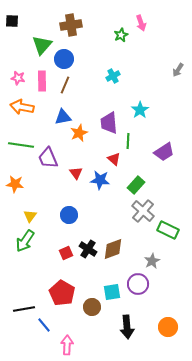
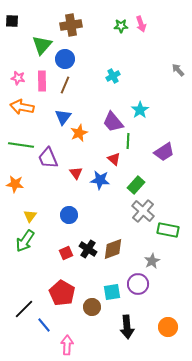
pink arrow at (141, 23): moved 1 px down
green star at (121, 35): moved 9 px up; rotated 24 degrees clockwise
blue circle at (64, 59): moved 1 px right
gray arrow at (178, 70): rotated 104 degrees clockwise
blue triangle at (63, 117): rotated 42 degrees counterclockwise
purple trapezoid at (109, 123): moved 4 px right, 1 px up; rotated 35 degrees counterclockwise
green rectangle at (168, 230): rotated 15 degrees counterclockwise
black line at (24, 309): rotated 35 degrees counterclockwise
